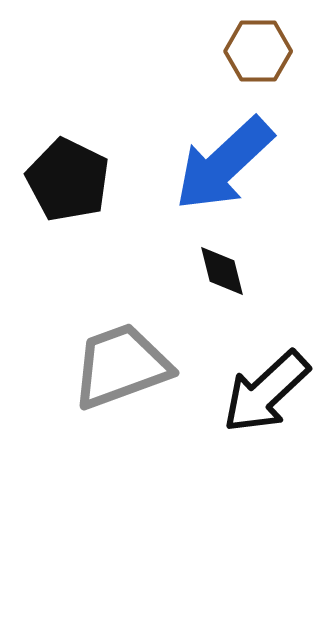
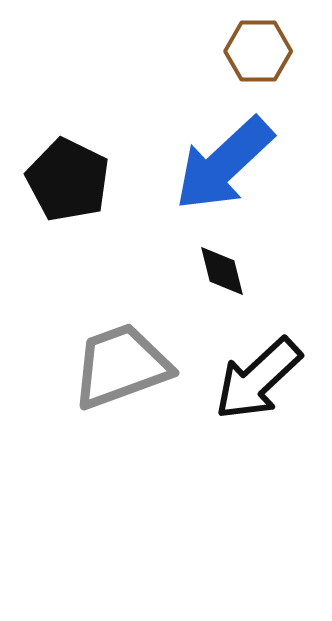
black arrow: moved 8 px left, 13 px up
